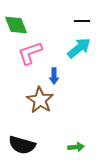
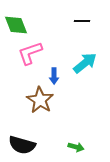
cyan arrow: moved 6 px right, 15 px down
green arrow: rotated 21 degrees clockwise
